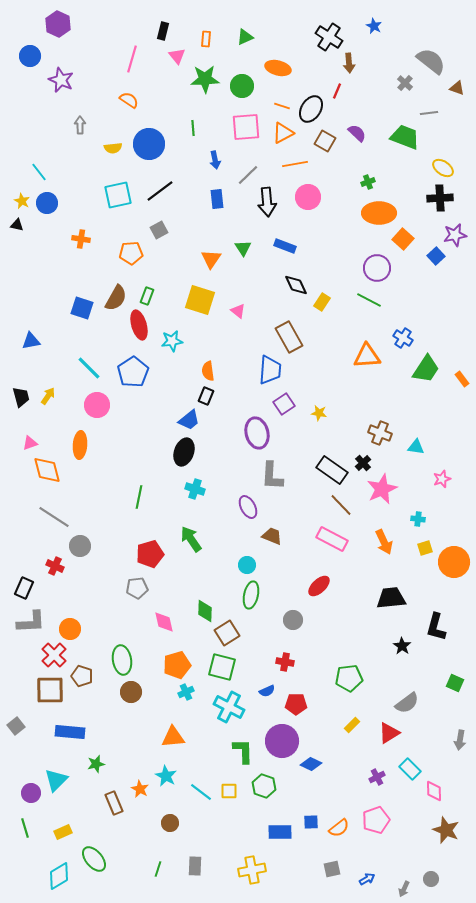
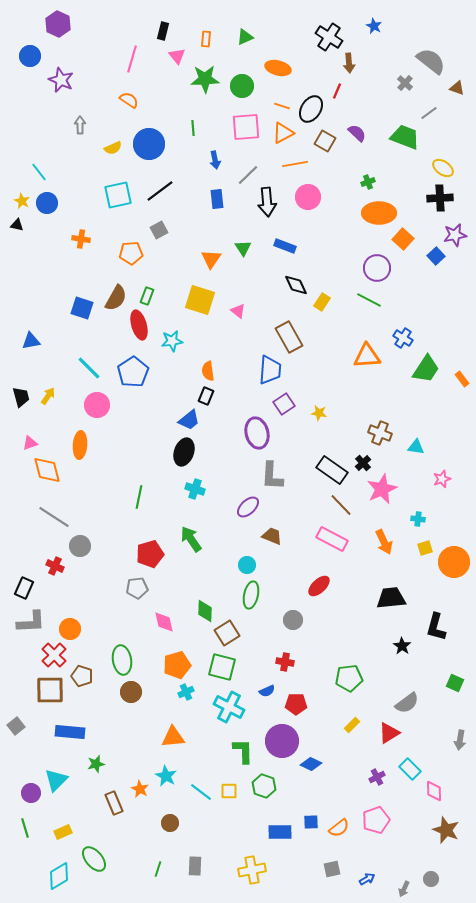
gray line at (429, 113): rotated 30 degrees counterclockwise
yellow semicircle at (113, 148): rotated 18 degrees counterclockwise
purple ellipse at (248, 507): rotated 75 degrees clockwise
